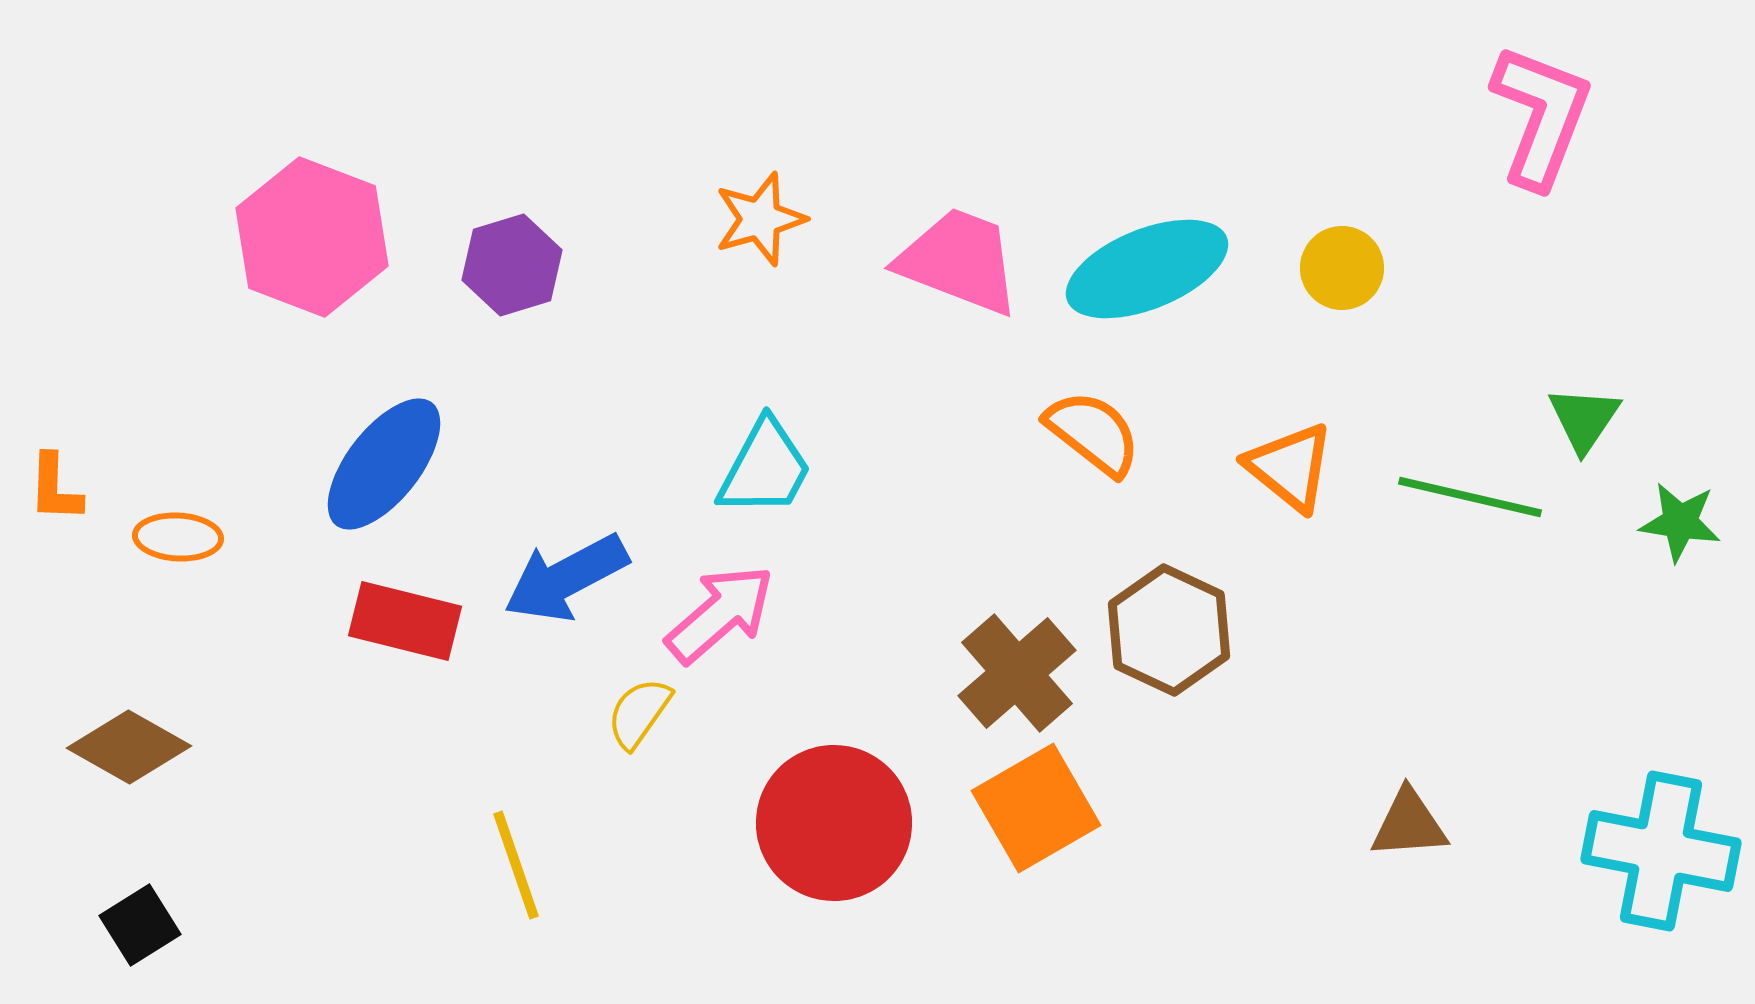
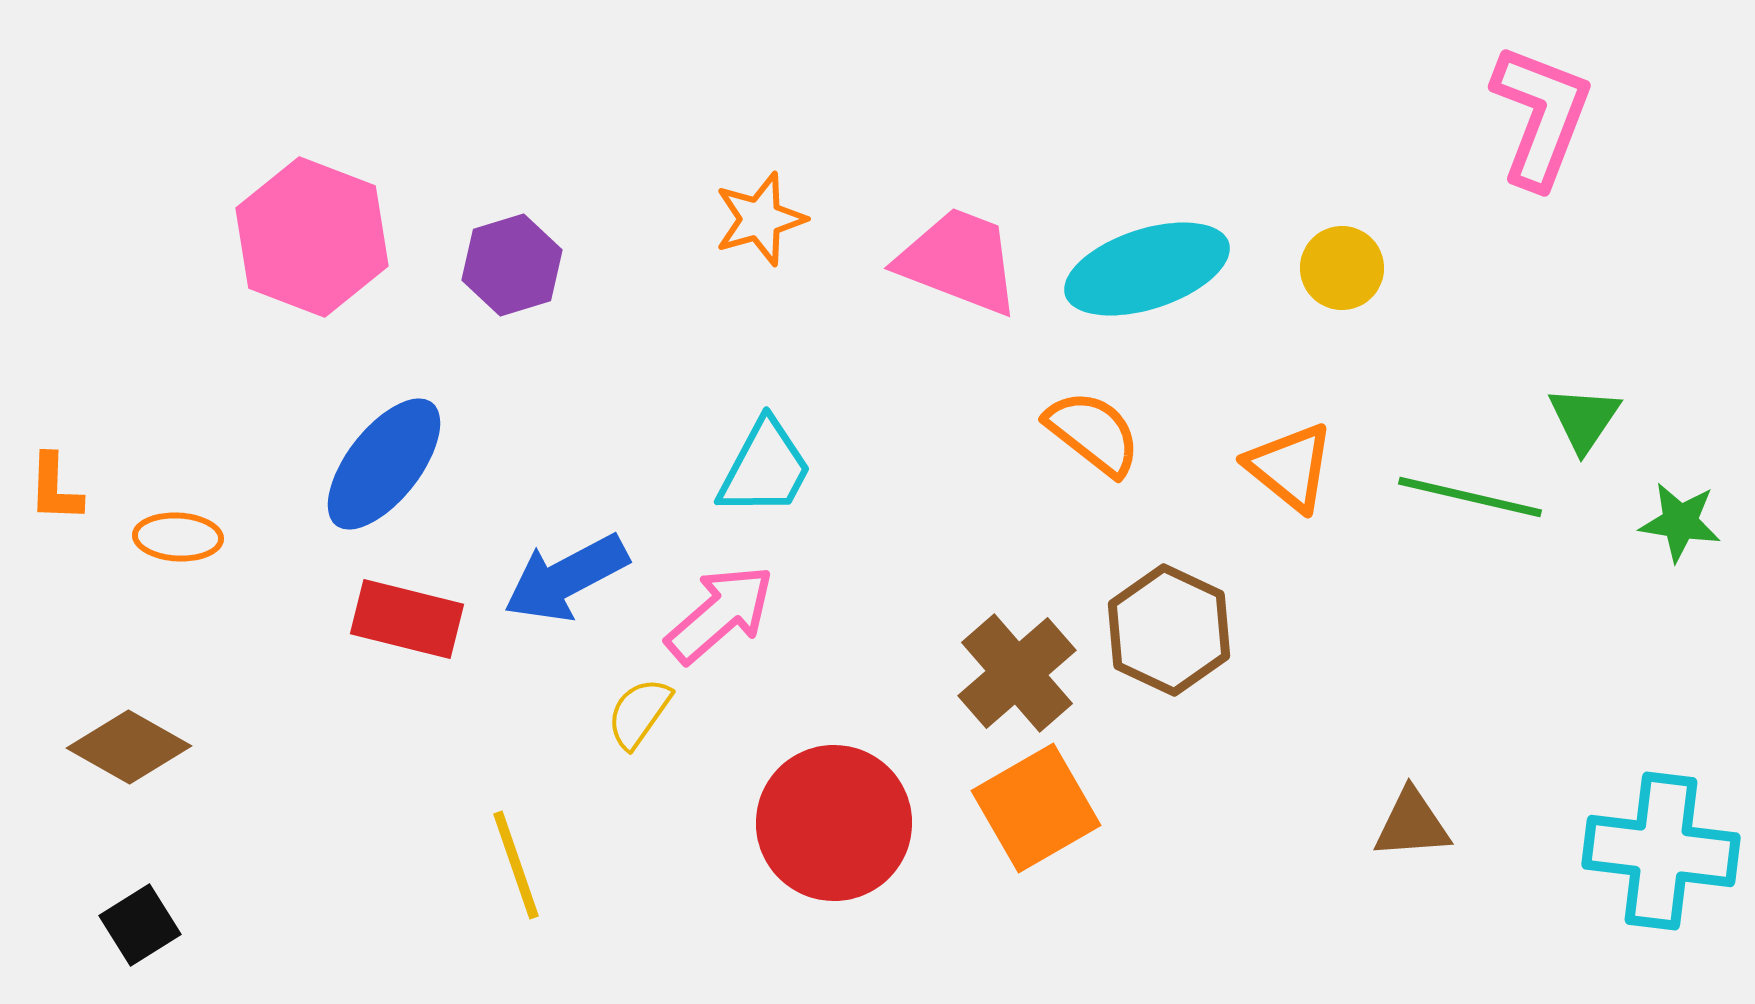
cyan ellipse: rotated 4 degrees clockwise
red rectangle: moved 2 px right, 2 px up
brown triangle: moved 3 px right
cyan cross: rotated 4 degrees counterclockwise
